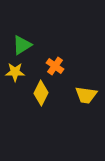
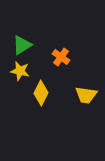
orange cross: moved 6 px right, 9 px up
yellow star: moved 5 px right, 1 px up; rotated 12 degrees clockwise
